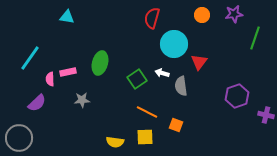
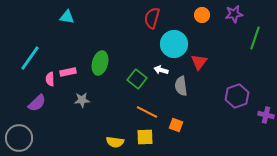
white arrow: moved 1 px left, 3 px up
green square: rotated 18 degrees counterclockwise
